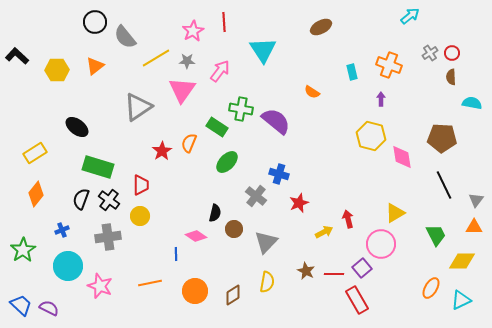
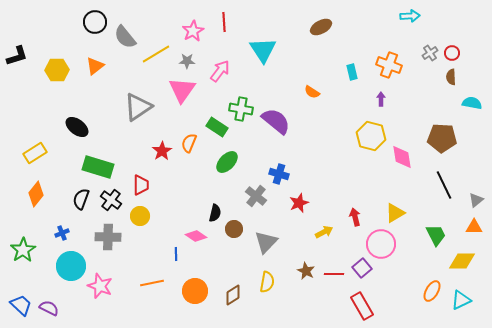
cyan arrow at (410, 16): rotated 36 degrees clockwise
black L-shape at (17, 56): rotated 120 degrees clockwise
yellow line at (156, 58): moved 4 px up
black cross at (109, 200): moved 2 px right
gray triangle at (476, 200): rotated 14 degrees clockwise
red arrow at (348, 219): moved 7 px right, 2 px up
blue cross at (62, 230): moved 3 px down
gray cross at (108, 237): rotated 10 degrees clockwise
cyan circle at (68, 266): moved 3 px right
orange line at (150, 283): moved 2 px right
orange ellipse at (431, 288): moved 1 px right, 3 px down
red rectangle at (357, 300): moved 5 px right, 6 px down
